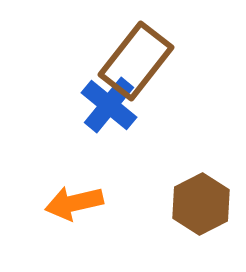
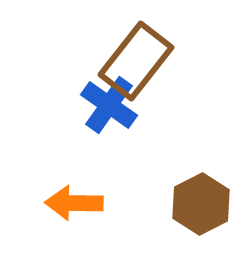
blue cross: rotated 4 degrees counterclockwise
orange arrow: rotated 14 degrees clockwise
